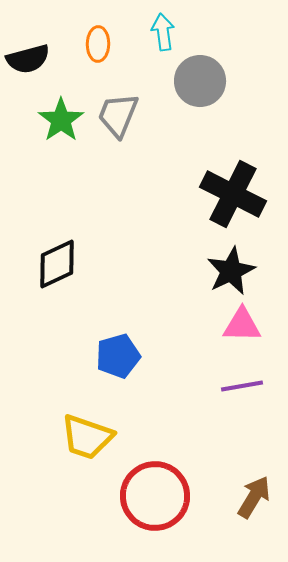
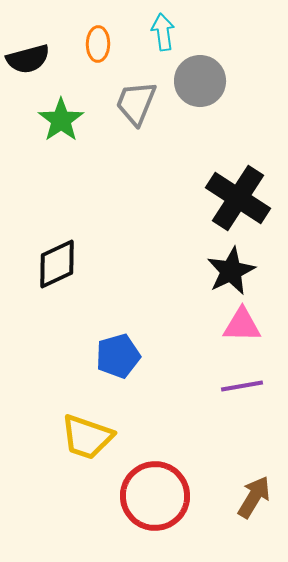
gray trapezoid: moved 18 px right, 12 px up
black cross: moved 5 px right, 4 px down; rotated 6 degrees clockwise
